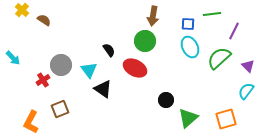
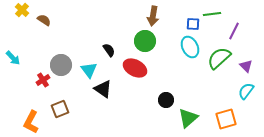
blue square: moved 5 px right
purple triangle: moved 2 px left
